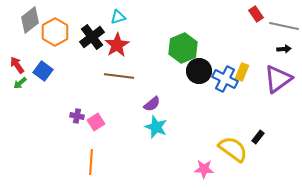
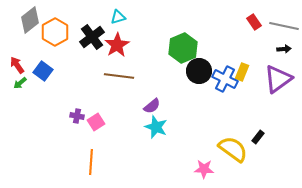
red rectangle: moved 2 px left, 8 px down
purple semicircle: moved 2 px down
